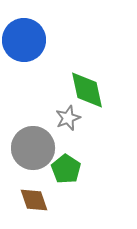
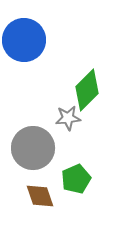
green diamond: rotated 57 degrees clockwise
gray star: rotated 15 degrees clockwise
green pentagon: moved 10 px right, 10 px down; rotated 16 degrees clockwise
brown diamond: moved 6 px right, 4 px up
